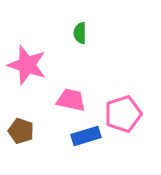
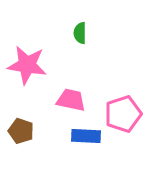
pink star: rotated 9 degrees counterclockwise
blue rectangle: rotated 20 degrees clockwise
